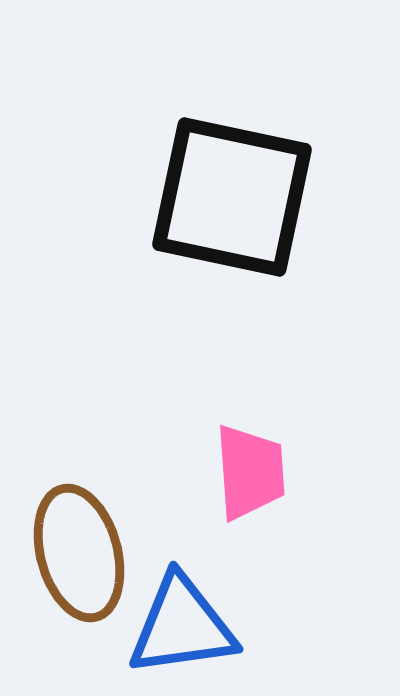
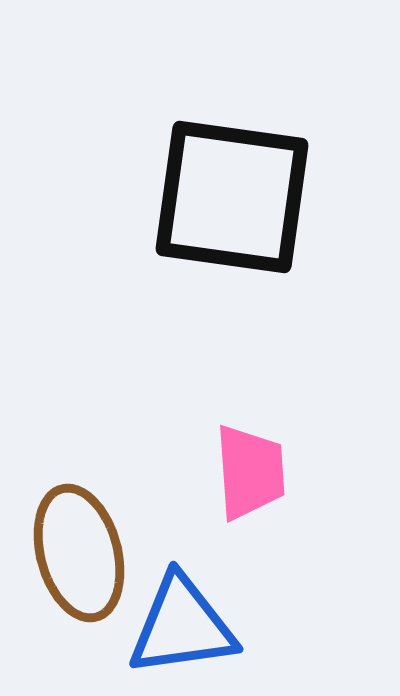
black square: rotated 4 degrees counterclockwise
